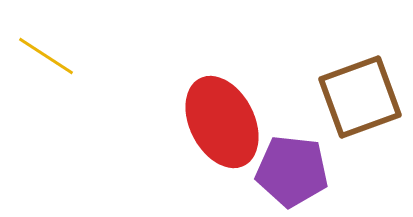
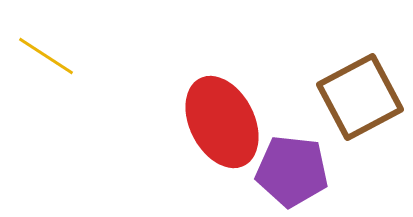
brown square: rotated 8 degrees counterclockwise
